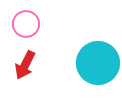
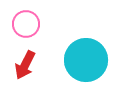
cyan circle: moved 12 px left, 3 px up
